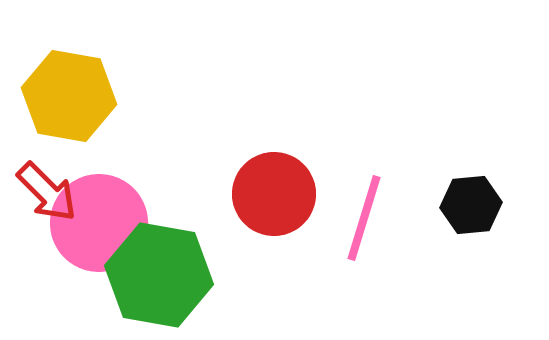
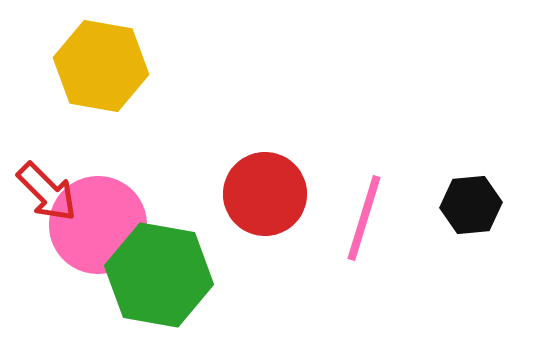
yellow hexagon: moved 32 px right, 30 px up
red circle: moved 9 px left
pink circle: moved 1 px left, 2 px down
